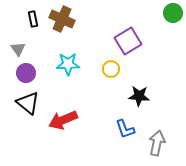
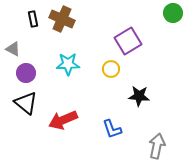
gray triangle: moved 5 px left; rotated 28 degrees counterclockwise
black triangle: moved 2 px left
blue L-shape: moved 13 px left
gray arrow: moved 3 px down
